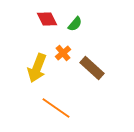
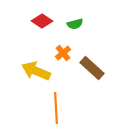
red diamond: moved 5 px left, 2 px down; rotated 30 degrees counterclockwise
green semicircle: rotated 35 degrees clockwise
yellow arrow: moved 1 px left, 3 px down; rotated 92 degrees clockwise
orange line: rotated 52 degrees clockwise
